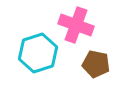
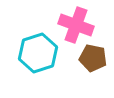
brown pentagon: moved 3 px left, 6 px up
